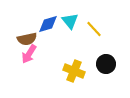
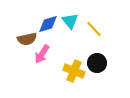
pink arrow: moved 13 px right
black circle: moved 9 px left, 1 px up
